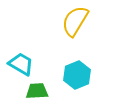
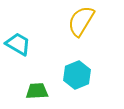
yellow semicircle: moved 6 px right
cyan trapezoid: moved 3 px left, 20 px up
